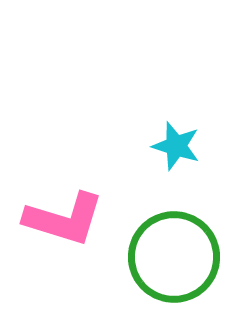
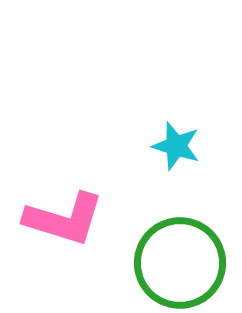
green circle: moved 6 px right, 6 px down
